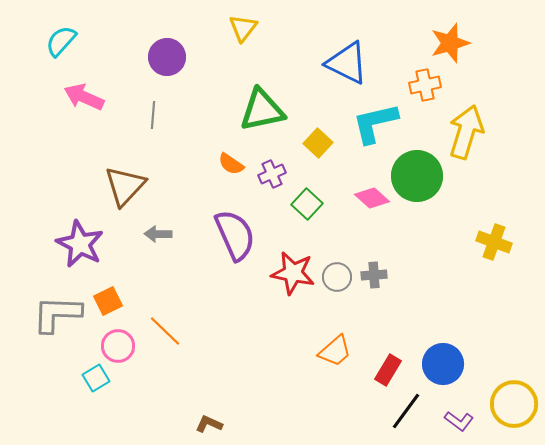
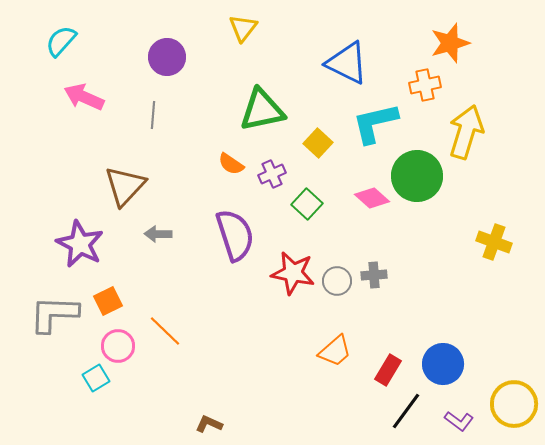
purple semicircle: rotated 6 degrees clockwise
gray circle: moved 4 px down
gray L-shape: moved 3 px left
